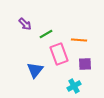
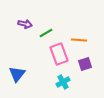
purple arrow: rotated 32 degrees counterclockwise
green line: moved 1 px up
purple square: rotated 16 degrees counterclockwise
blue triangle: moved 18 px left, 4 px down
cyan cross: moved 11 px left, 4 px up
